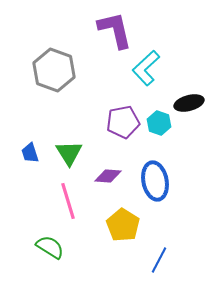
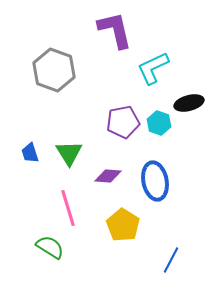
cyan L-shape: moved 7 px right; rotated 18 degrees clockwise
pink line: moved 7 px down
blue line: moved 12 px right
